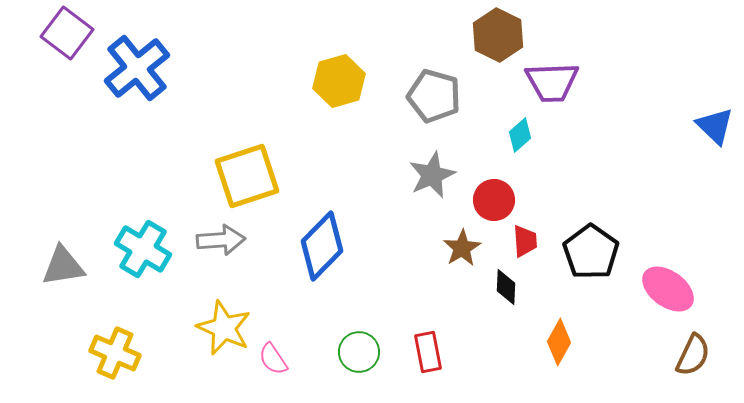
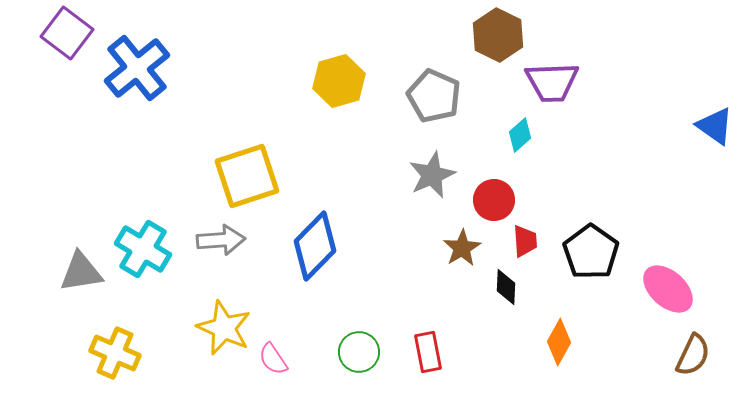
gray pentagon: rotated 8 degrees clockwise
blue triangle: rotated 9 degrees counterclockwise
blue diamond: moved 7 px left
gray triangle: moved 18 px right, 6 px down
pink ellipse: rotated 6 degrees clockwise
